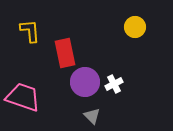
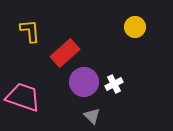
red rectangle: rotated 60 degrees clockwise
purple circle: moved 1 px left
